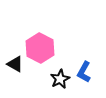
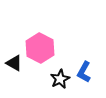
black triangle: moved 1 px left, 1 px up
